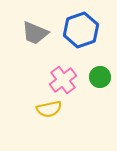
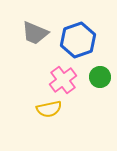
blue hexagon: moved 3 px left, 10 px down
